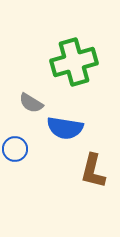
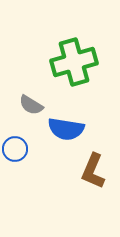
gray semicircle: moved 2 px down
blue semicircle: moved 1 px right, 1 px down
brown L-shape: rotated 9 degrees clockwise
